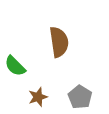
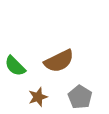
brown semicircle: moved 19 px down; rotated 72 degrees clockwise
